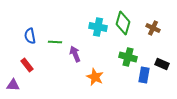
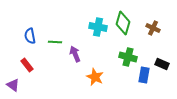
purple triangle: rotated 32 degrees clockwise
